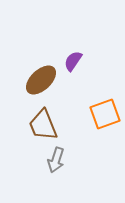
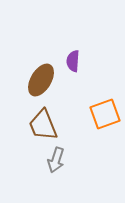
purple semicircle: rotated 30 degrees counterclockwise
brown ellipse: rotated 16 degrees counterclockwise
